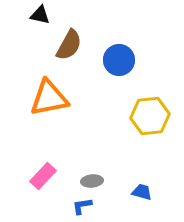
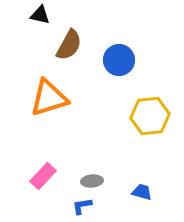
orange triangle: rotated 6 degrees counterclockwise
